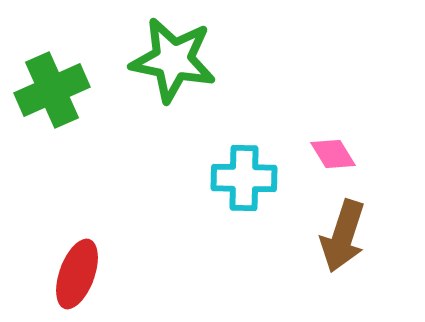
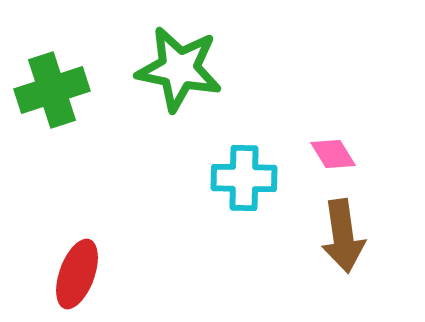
green star: moved 6 px right, 9 px down
green cross: rotated 6 degrees clockwise
brown arrow: rotated 26 degrees counterclockwise
